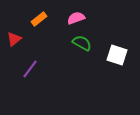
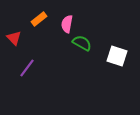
pink semicircle: moved 9 px left, 6 px down; rotated 60 degrees counterclockwise
red triangle: moved 1 px up; rotated 35 degrees counterclockwise
white square: moved 1 px down
purple line: moved 3 px left, 1 px up
